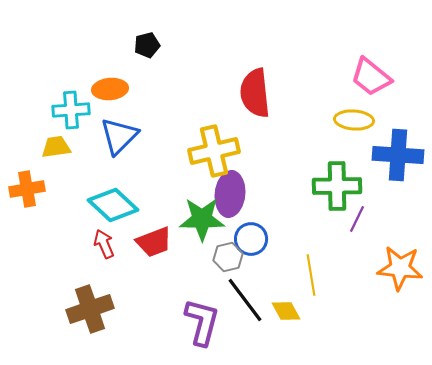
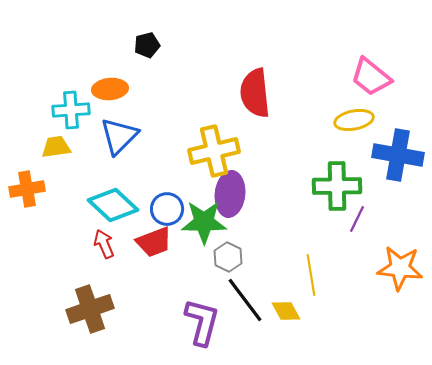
yellow ellipse: rotated 15 degrees counterclockwise
blue cross: rotated 6 degrees clockwise
green star: moved 2 px right, 3 px down
blue circle: moved 84 px left, 30 px up
gray hexagon: rotated 20 degrees counterclockwise
